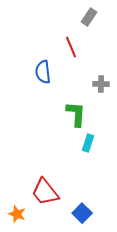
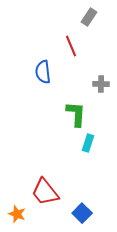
red line: moved 1 px up
